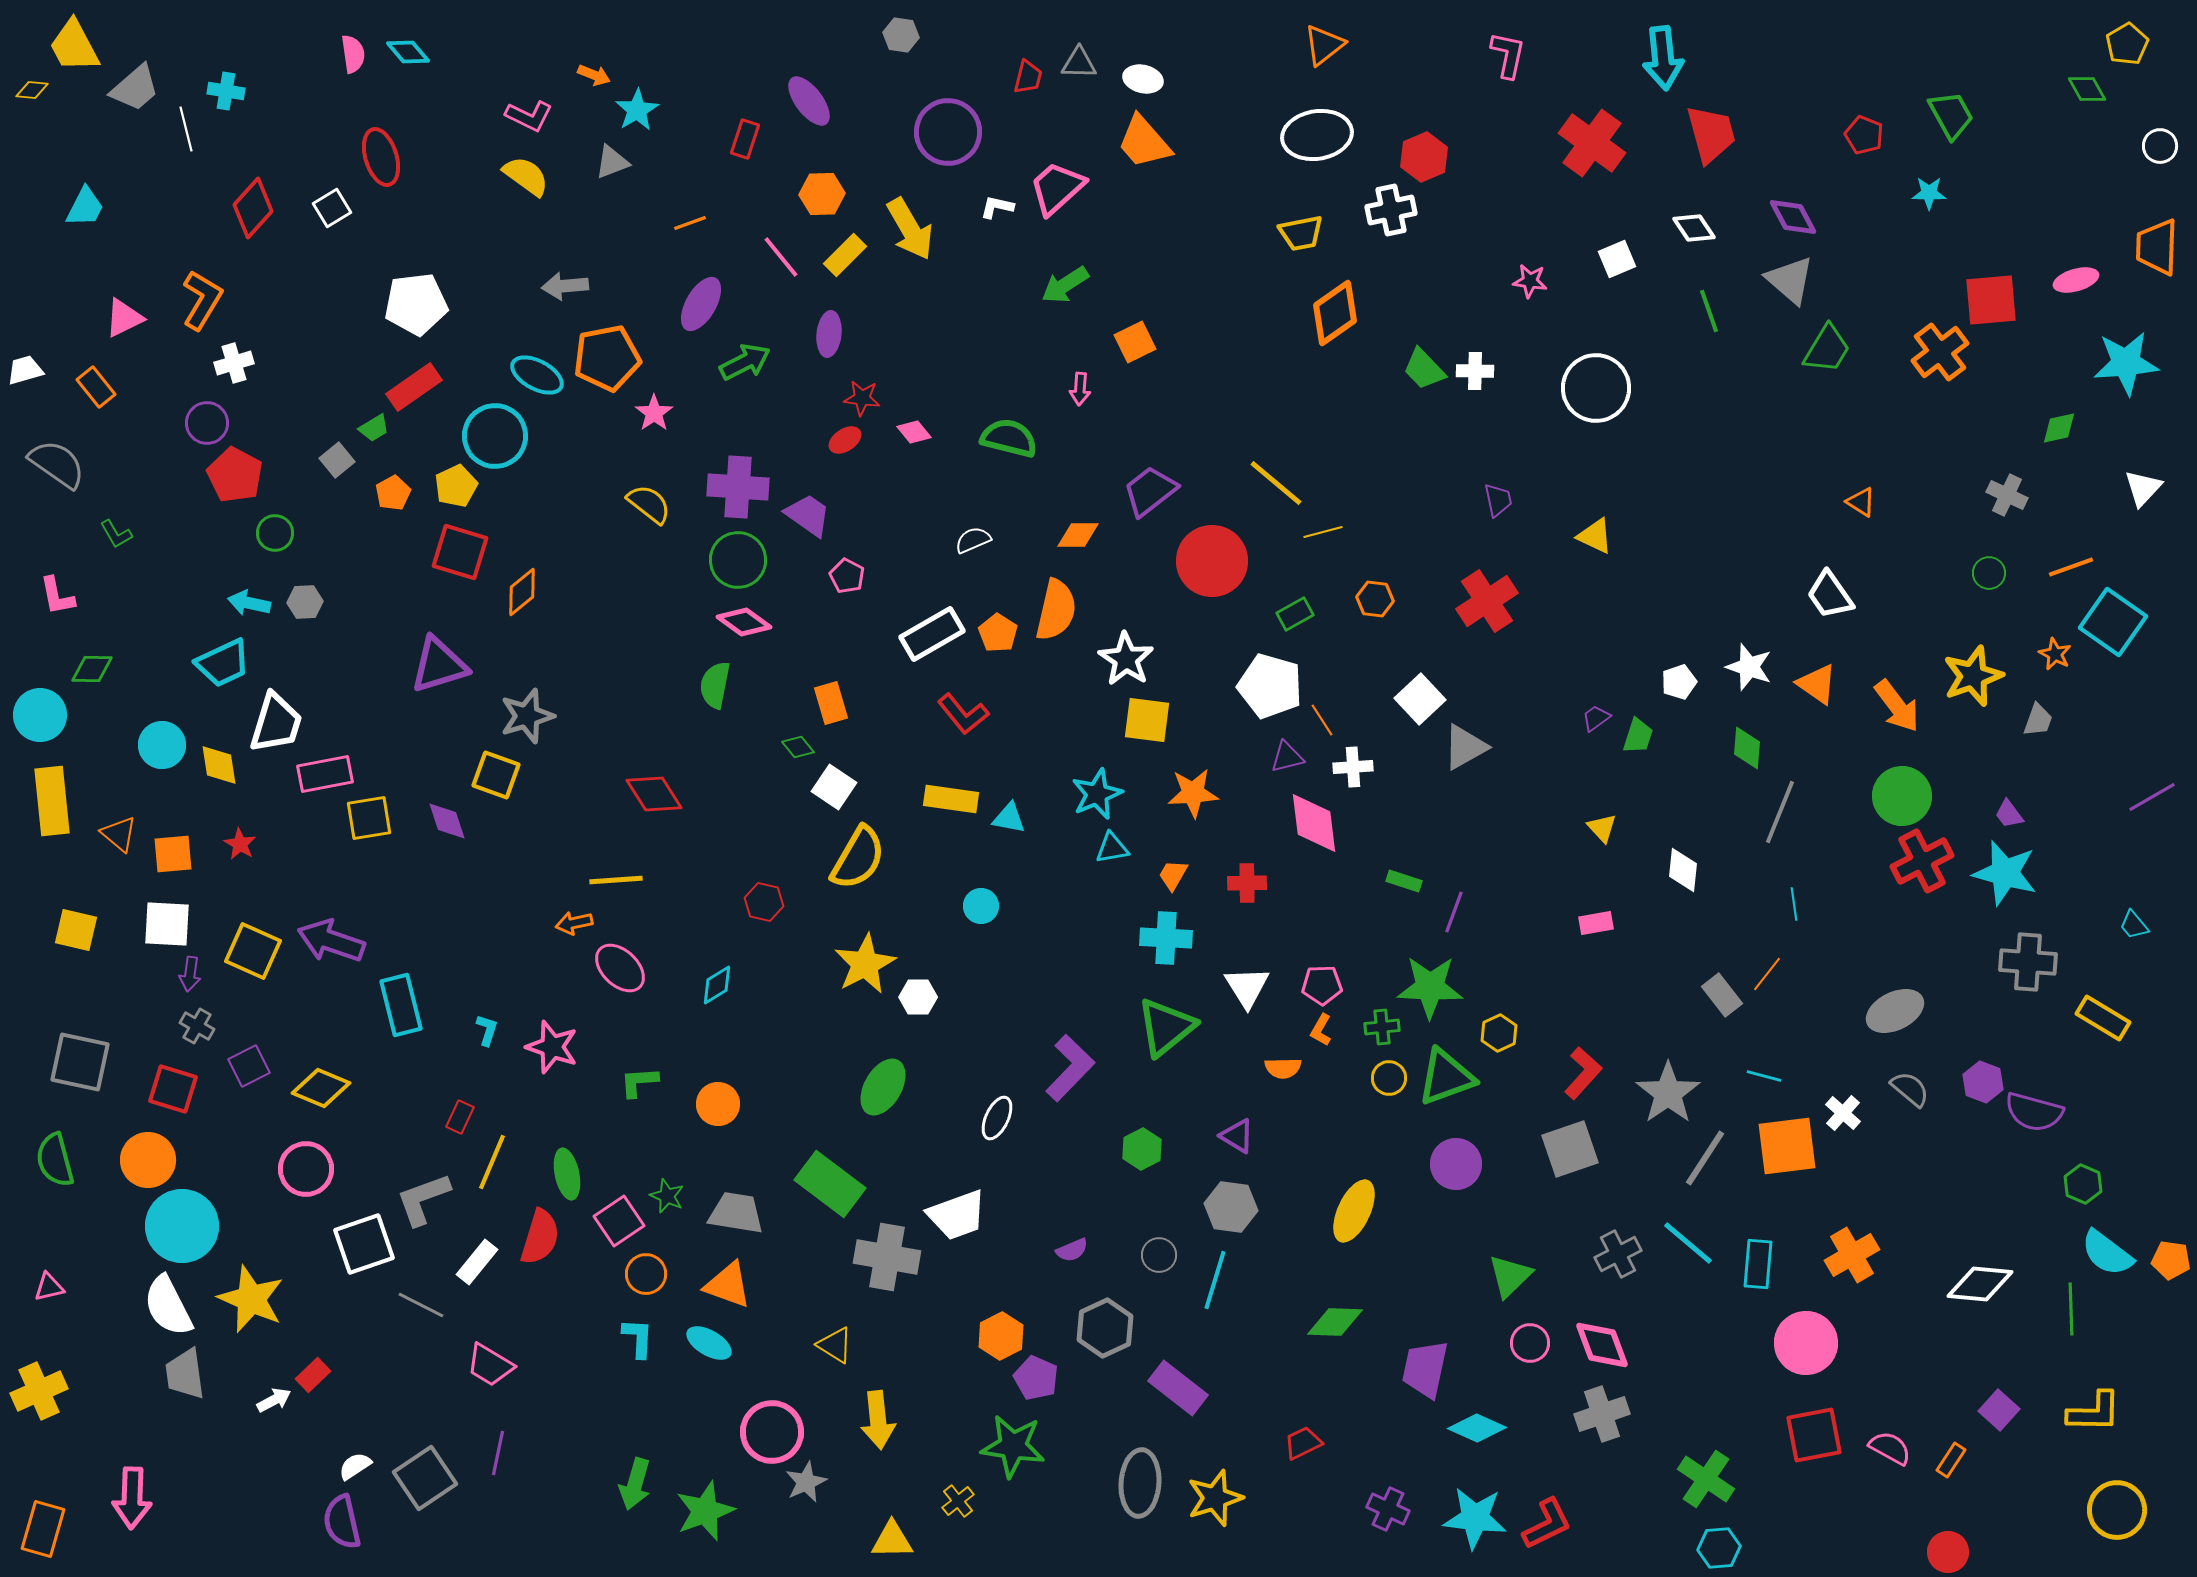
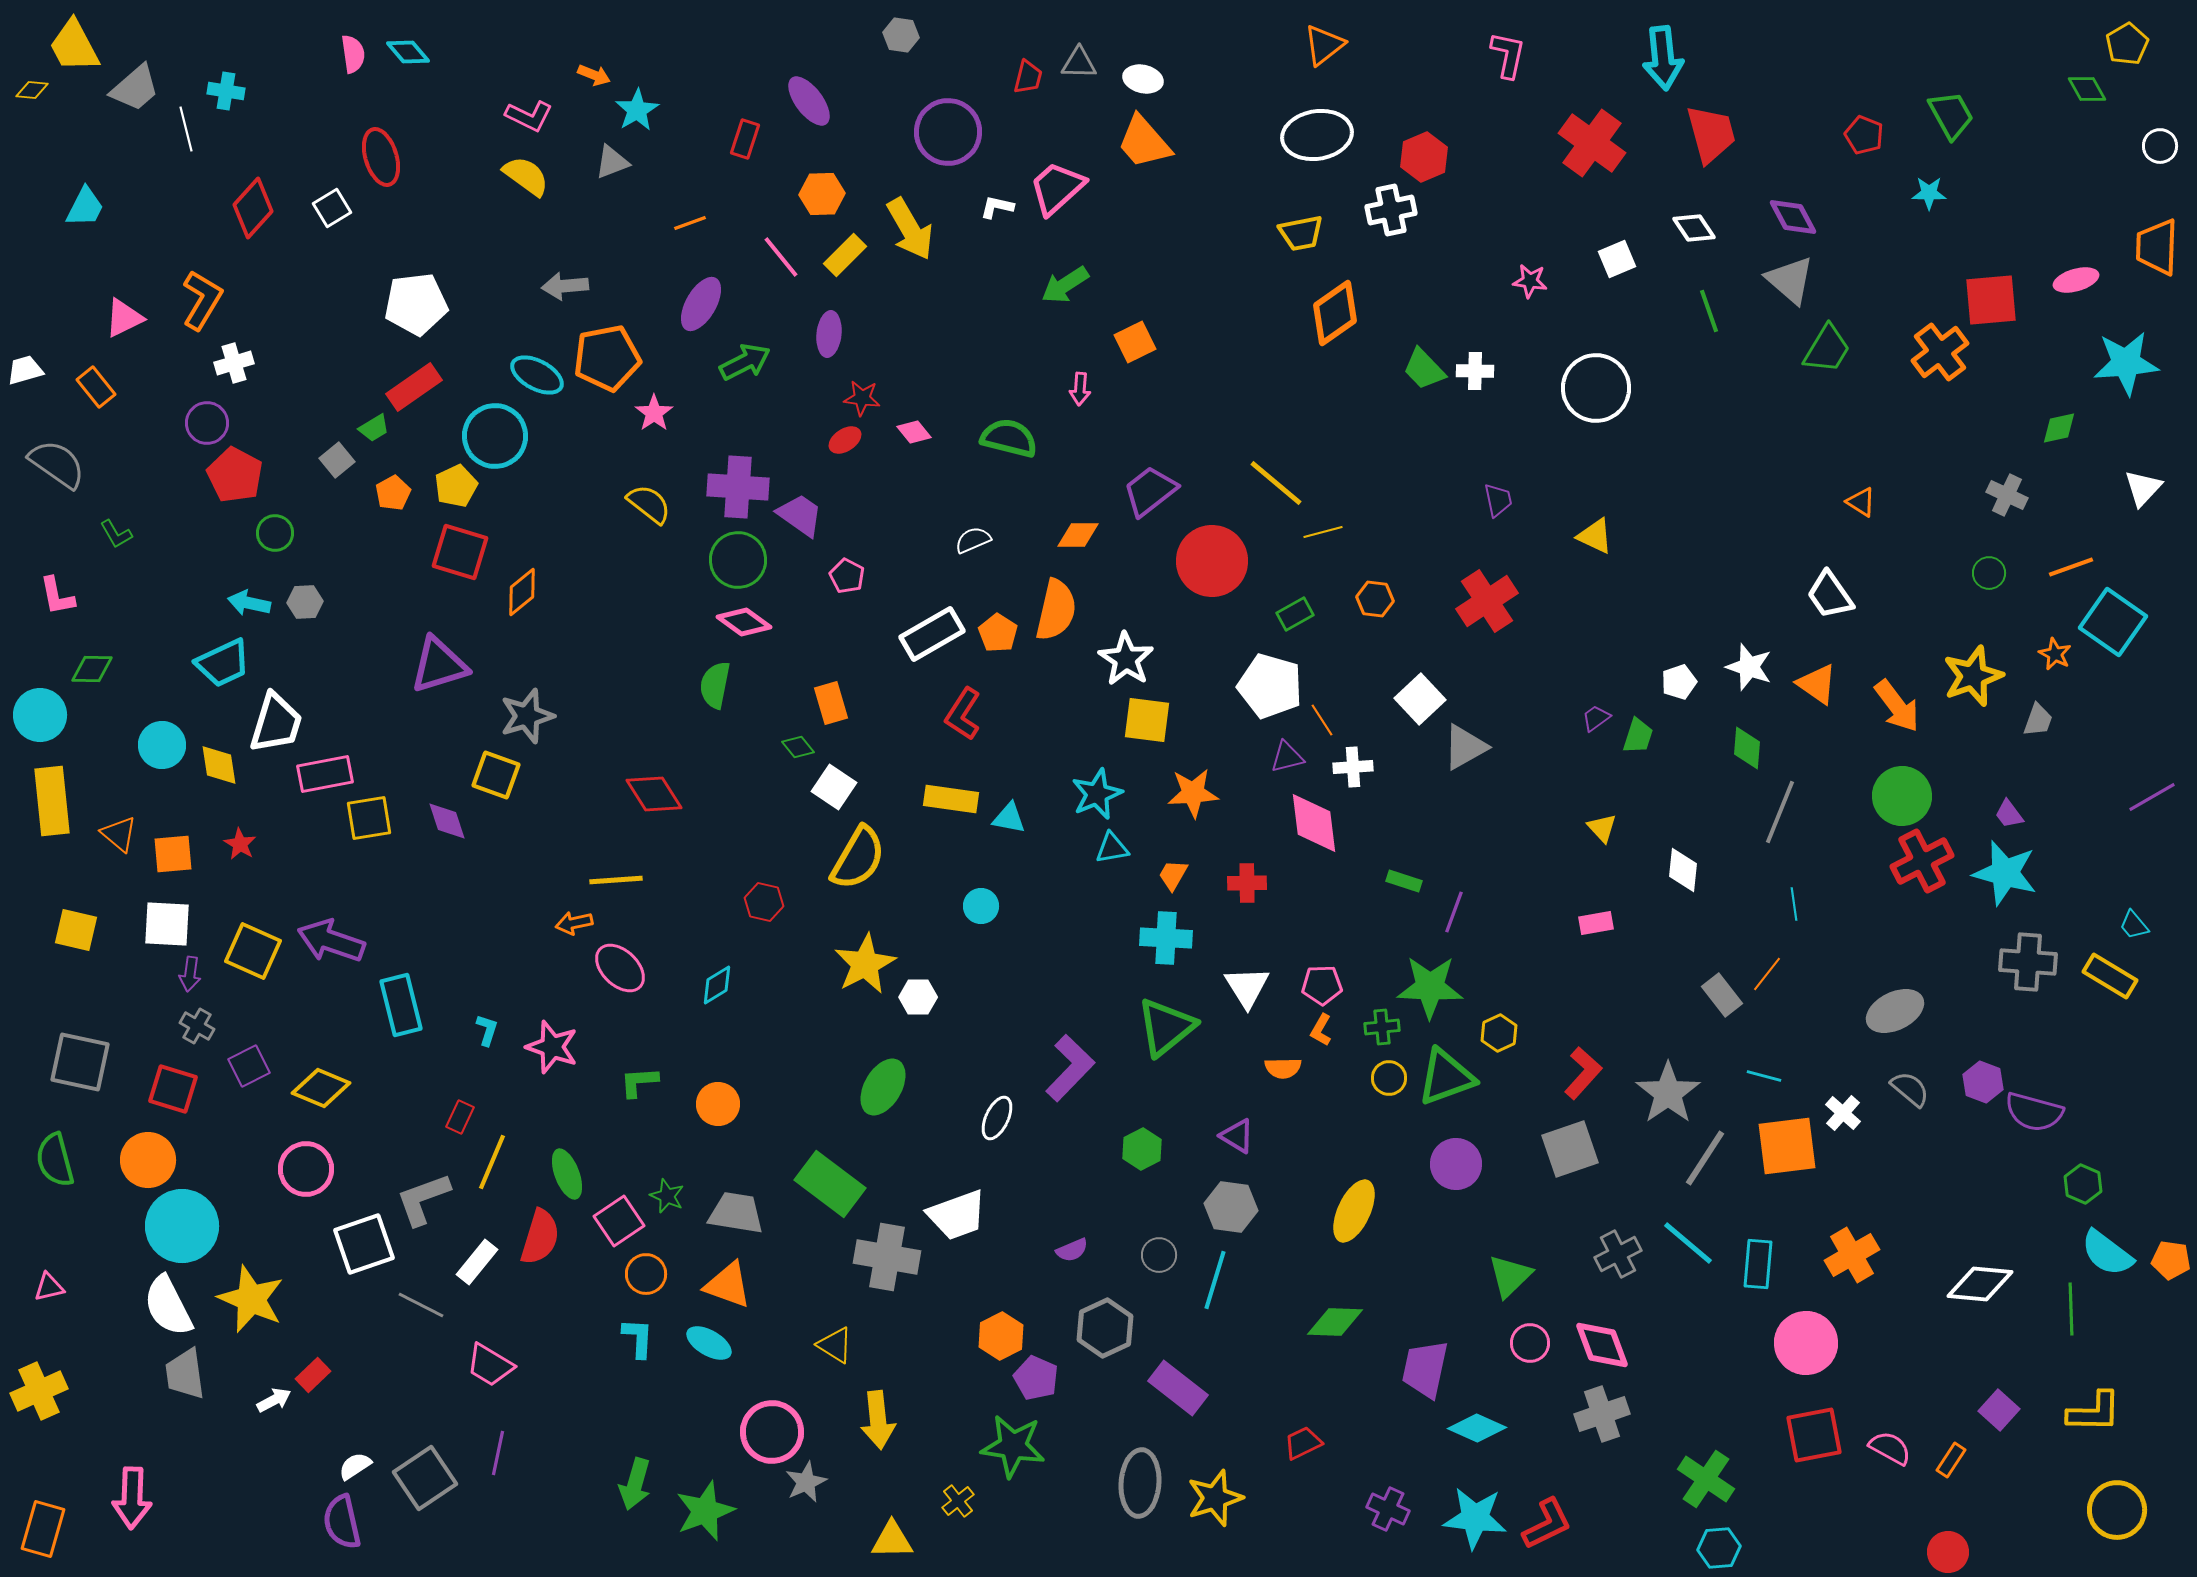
purple trapezoid at (808, 515): moved 8 px left
red L-shape at (963, 714): rotated 72 degrees clockwise
yellow rectangle at (2103, 1018): moved 7 px right, 42 px up
green ellipse at (567, 1174): rotated 9 degrees counterclockwise
